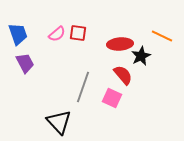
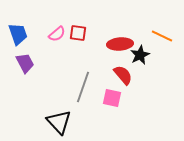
black star: moved 1 px left, 1 px up
pink square: rotated 12 degrees counterclockwise
